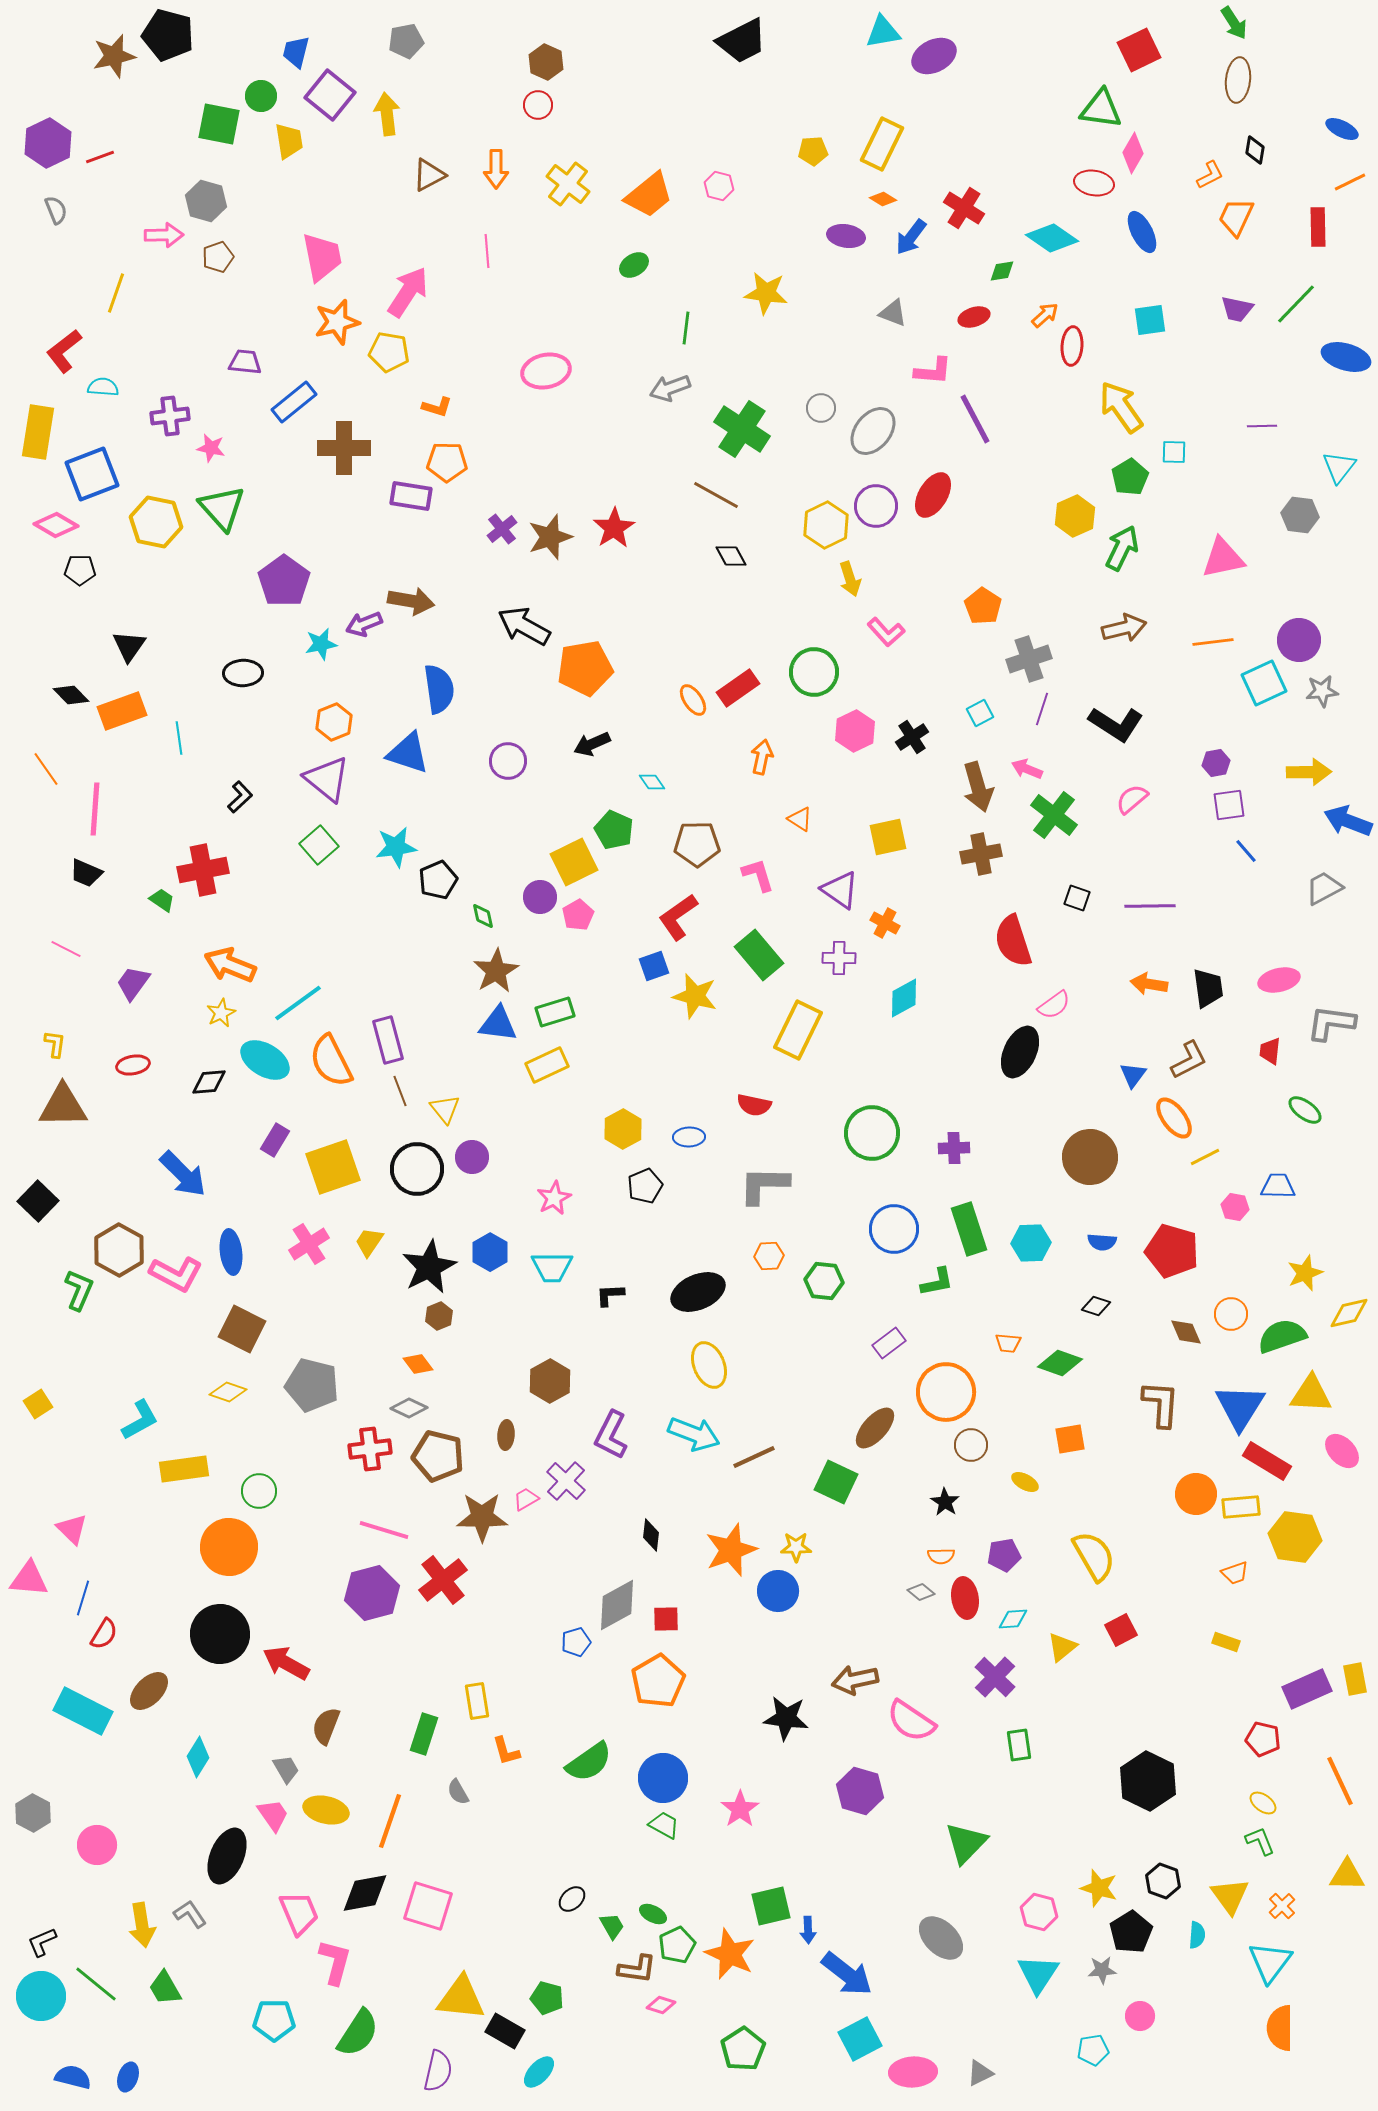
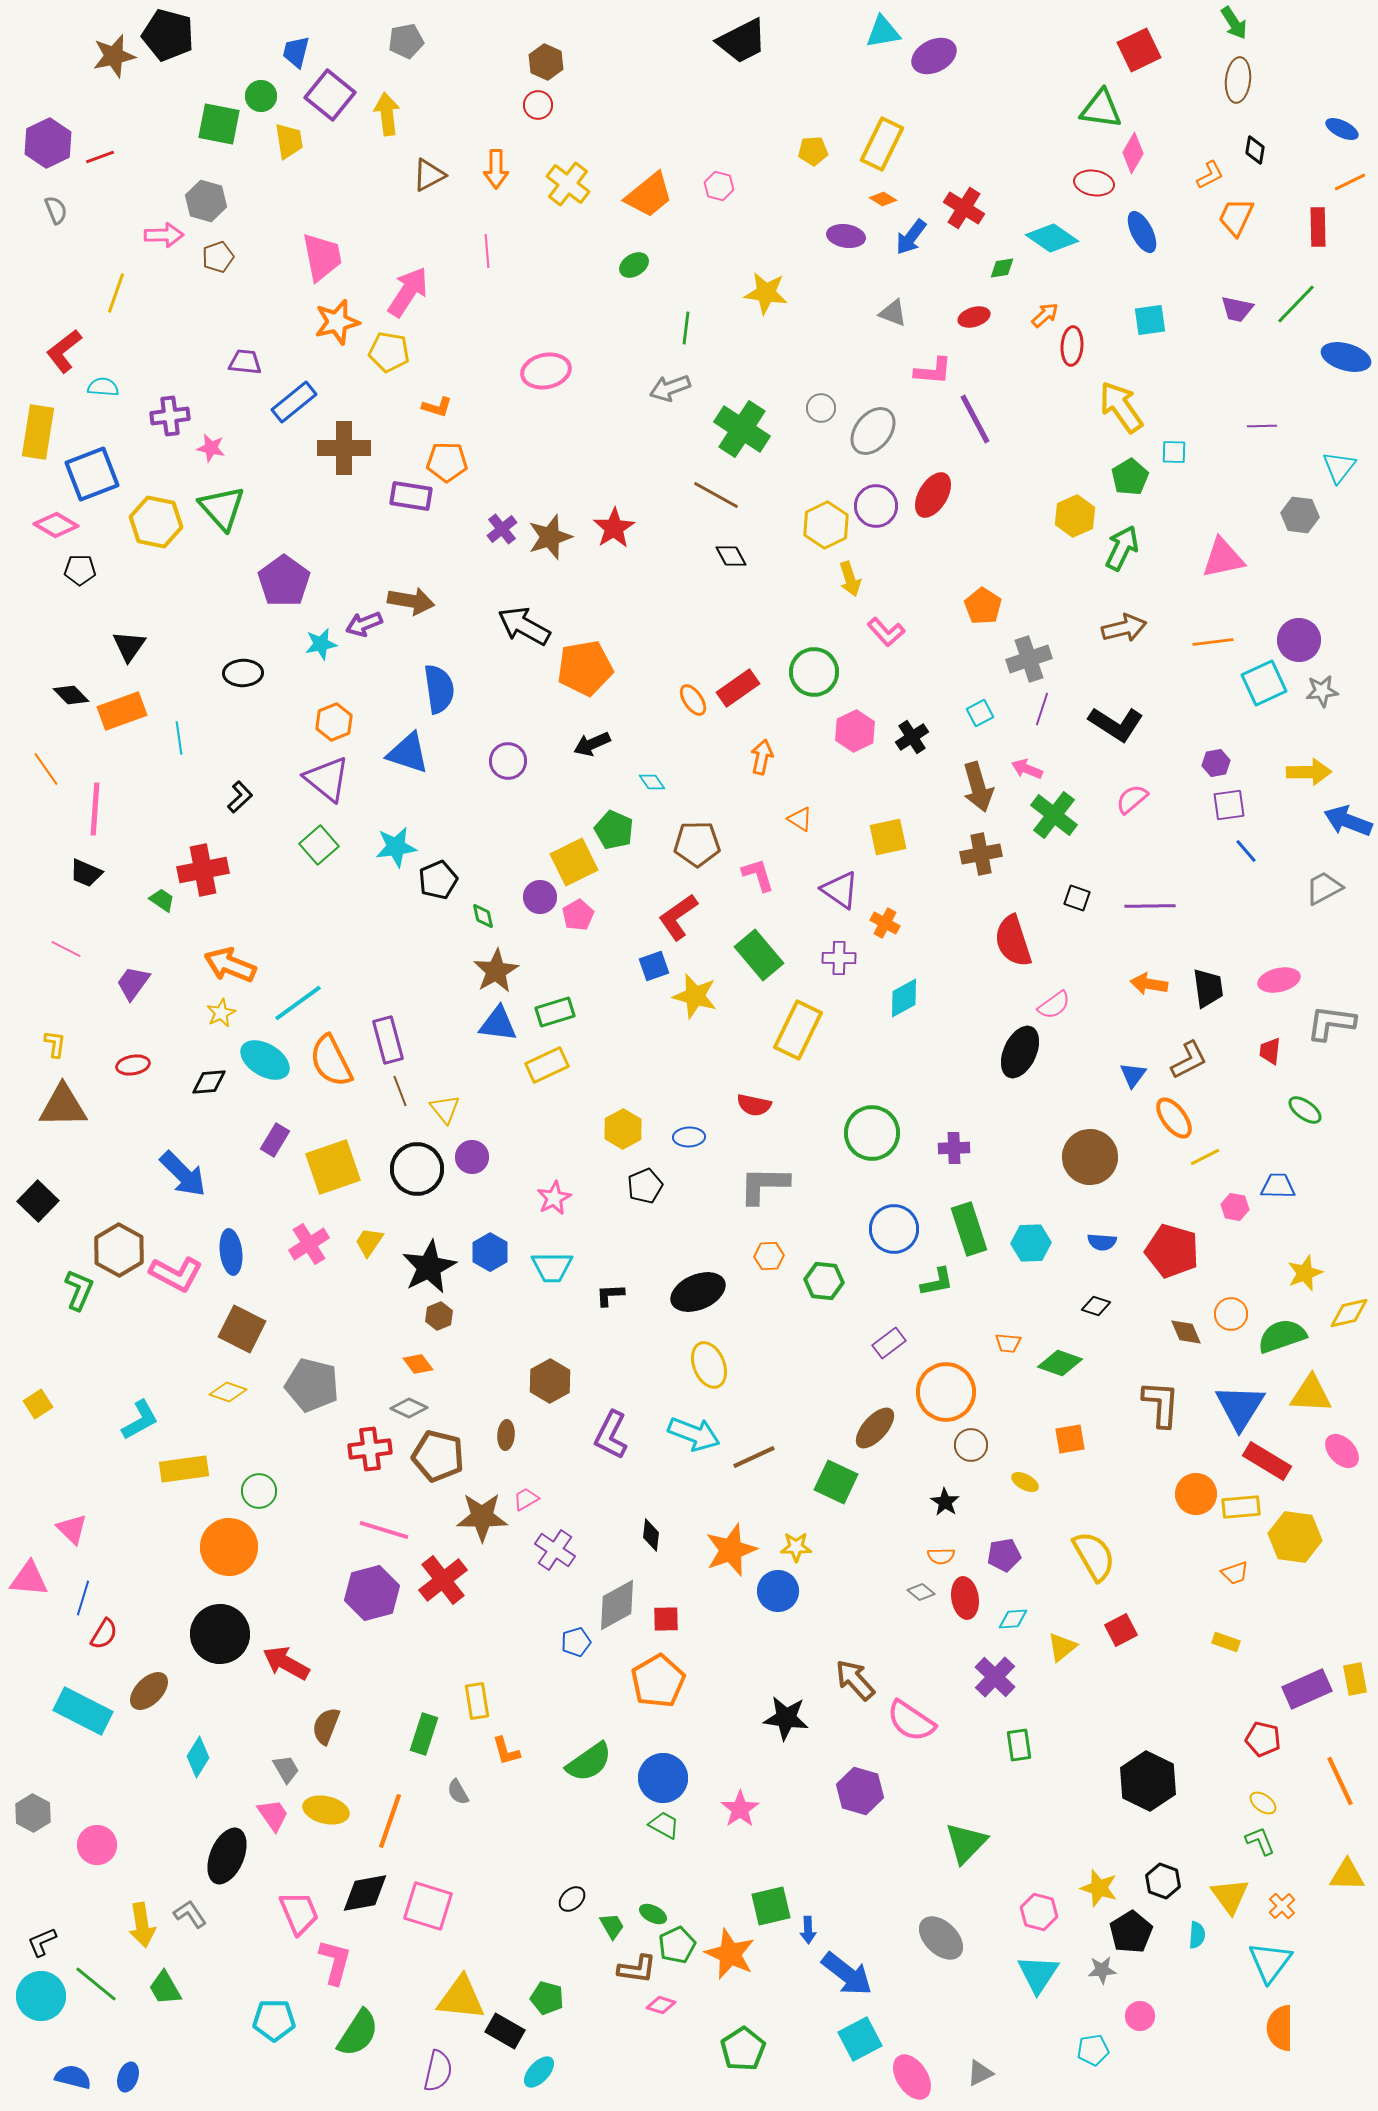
green diamond at (1002, 271): moved 3 px up
purple cross at (566, 1481): moved 11 px left, 69 px down; rotated 9 degrees counterclockwise
brown arrow at (855, 1680): rotated 60 degrees clockwise
pink ellipse at (913, 2072): moved 1 px left, 5 px down; rotated 60 degrees clockwise
